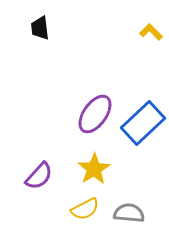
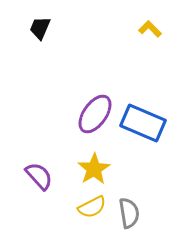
black trapezoid: rotated 30 degrees clockwise
yellow L-shape: moved 1 px left, 3 px up
blue rectangle: rotated 66 degrees clockwise
purple semicircle: rotated 84 degrees counterclockwise
yellow semicircle: moved 7 px right, 2 px up
gray semicircle: rotated 76 degrees clockwise
